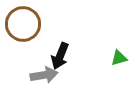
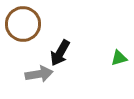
black arrow: moved 3 px up; rotated 8 degrees clockwise
gray arrow: moved 5 px left, 1 px up
